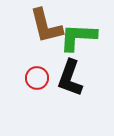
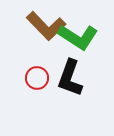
brown L-shape: rotated 30 degrees counterclockwise
green L-shape: rotated 150 degrees counterclockwise
